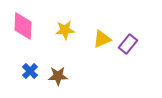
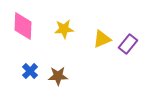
yellow star: moved 1 px left, 1 px up
